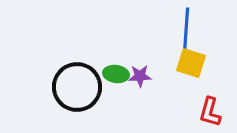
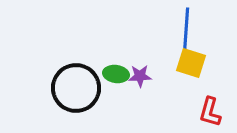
black circle: moved 1 px left, 1 px down
